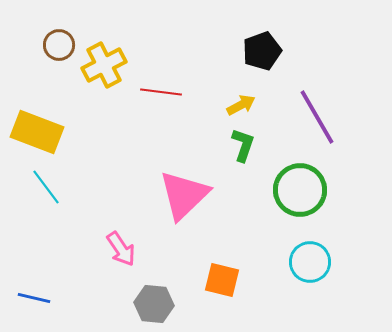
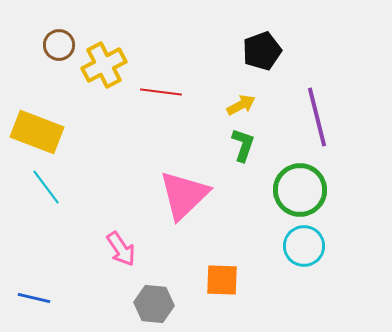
purple line: rotated 16 degrees clockwise
cyan circle: moved 6 px left, 16 px up
orange square: rotated 12 degrees counterclockwise
